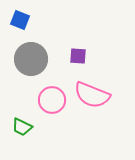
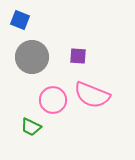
gray circle: moved 1 px right, 2 px up
pink circle: moved 1 px right
green trapezoid: moved 9 px right
